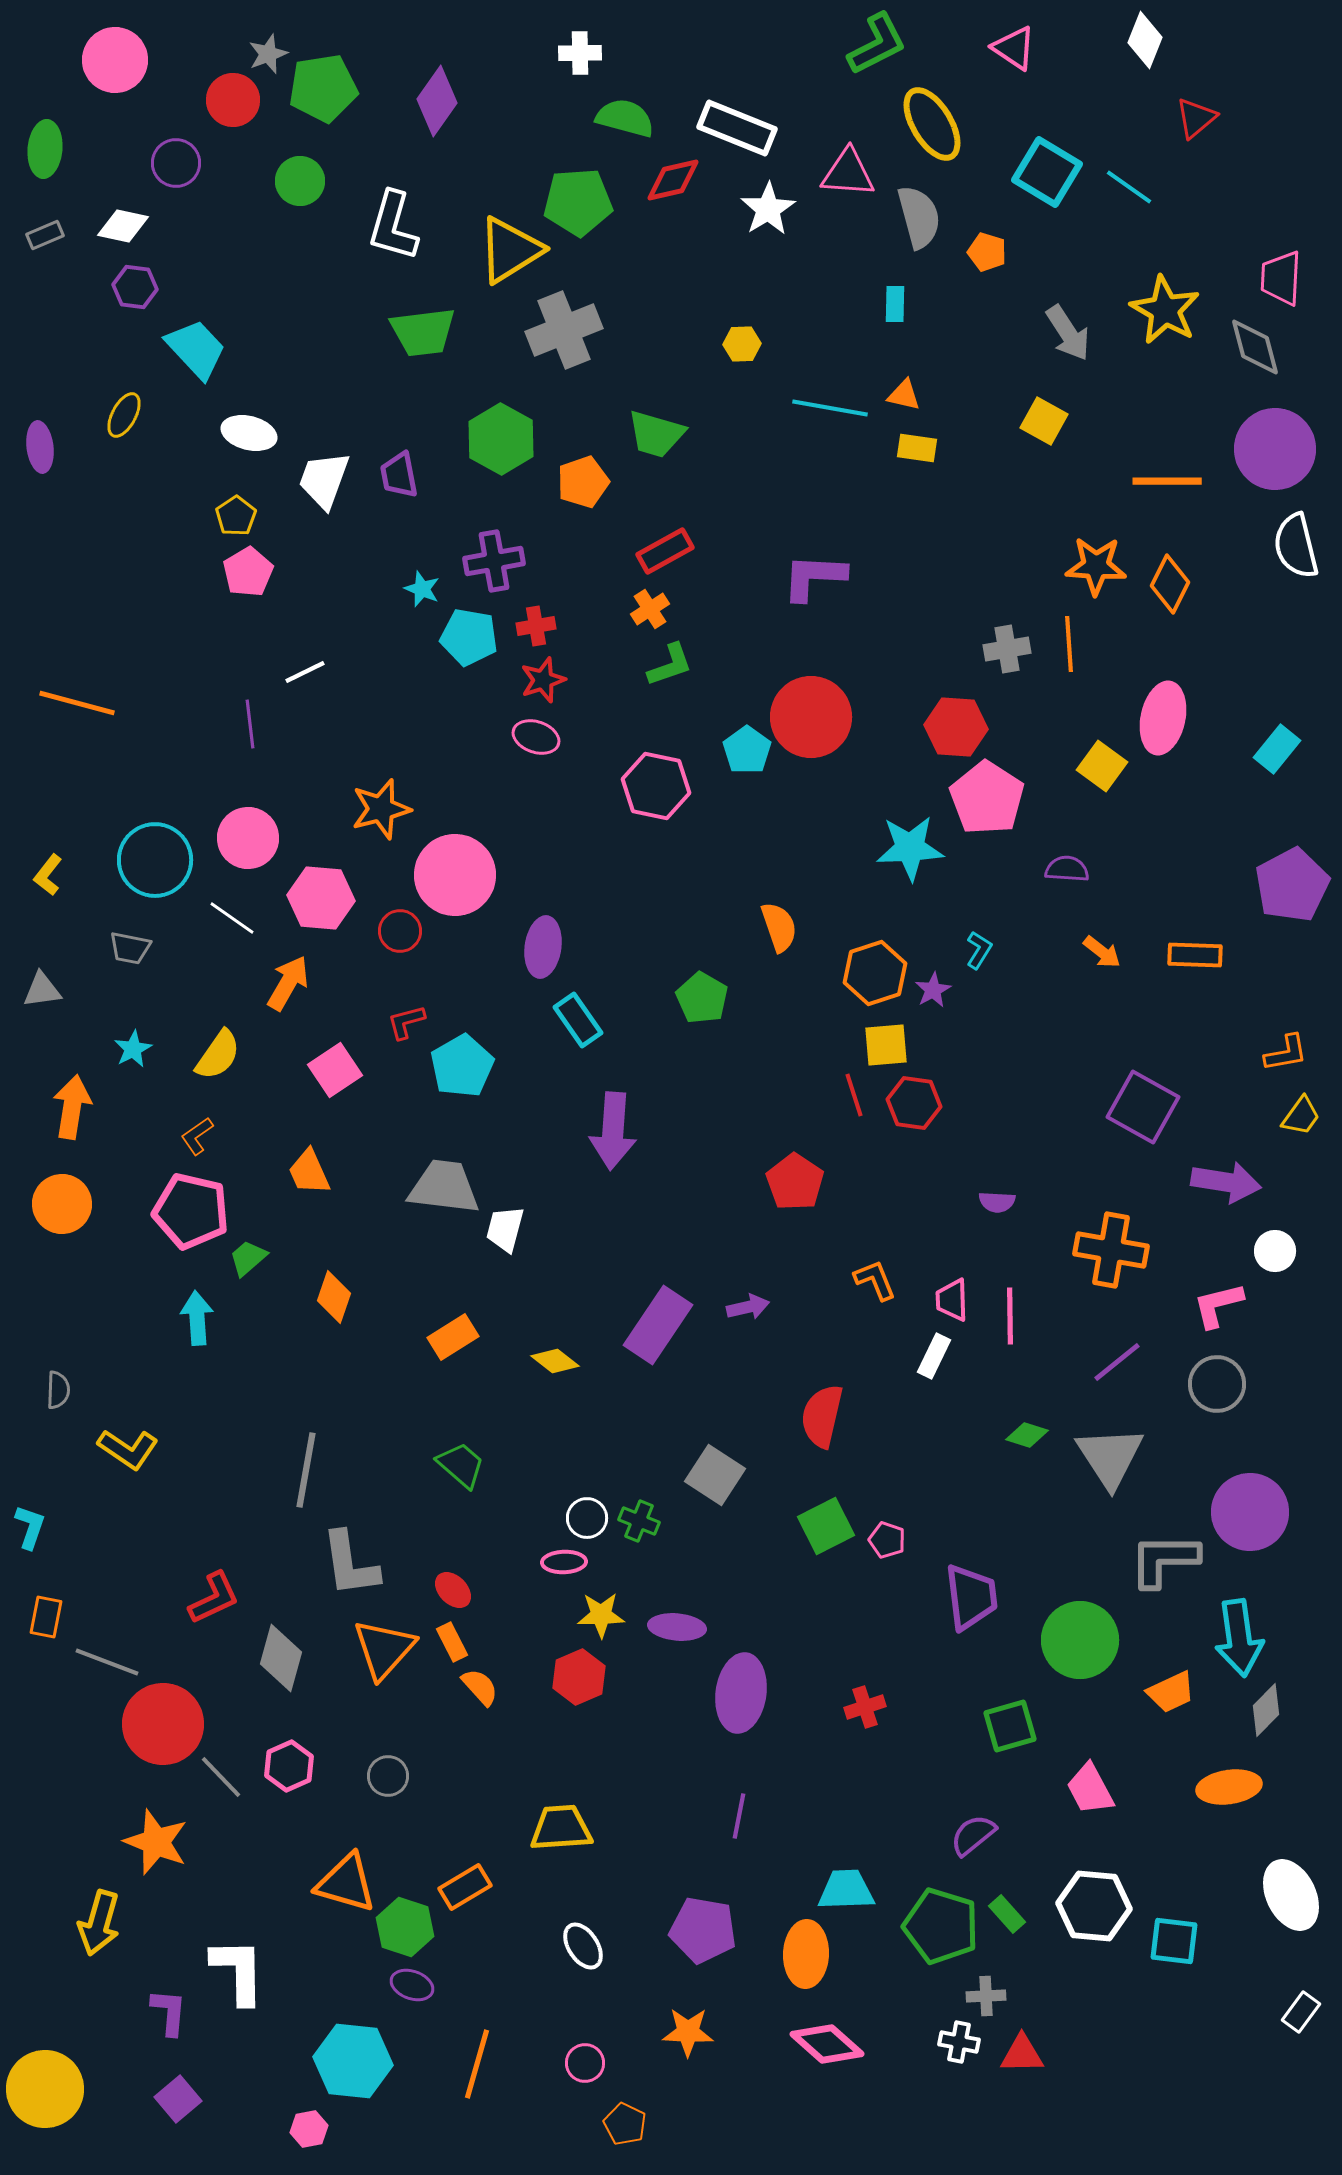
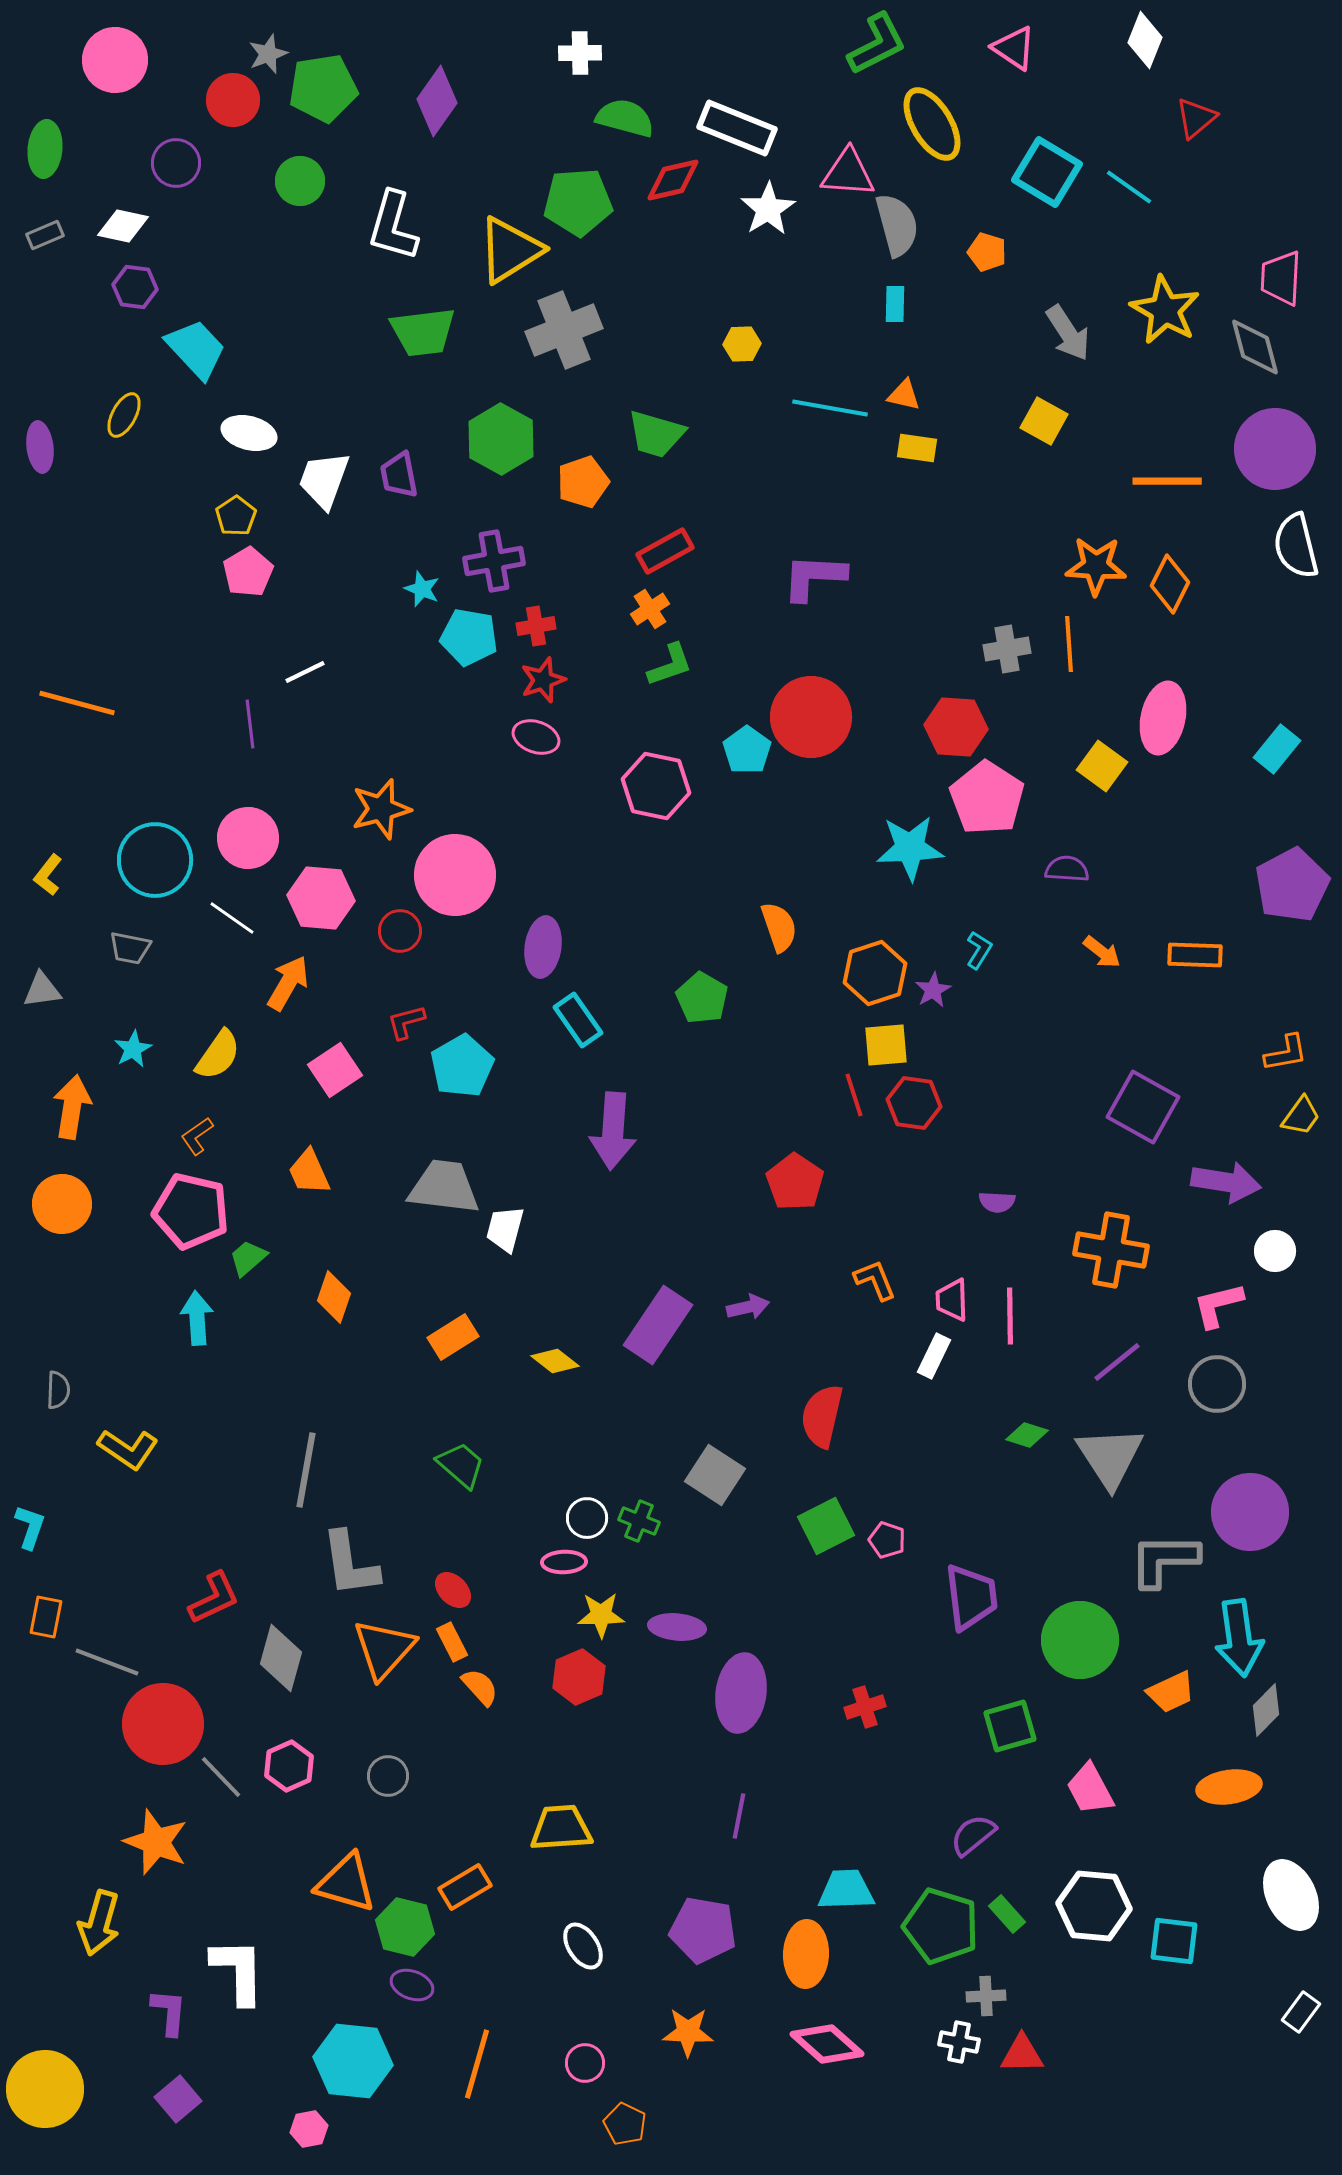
gray semicircle at (919, 217): moved 22 px left, 8 px down
green hexagon at (405, 1927): rotated 4 degrees counterclockwise
